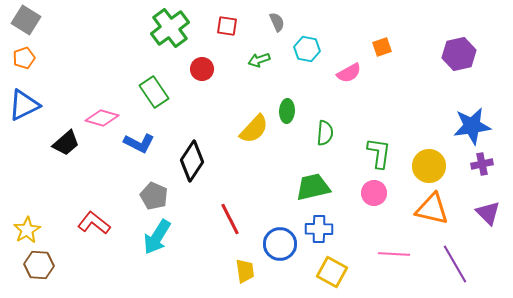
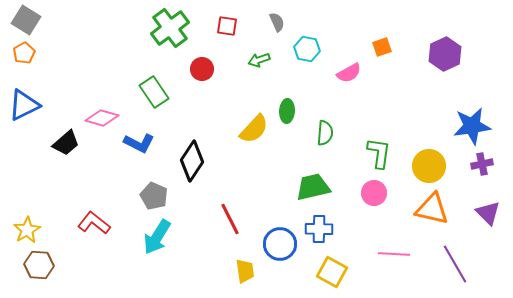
purple hexagon: moved 14 px left; rotated 12 degrees counterclockwise
orange pentagon: moved 5 px up; rotated 10 degrees counterclockwise
